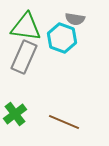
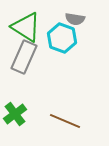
green triangle: rotated 24 degrees clockwise
brown line: moved 1 px right, 1 px up
